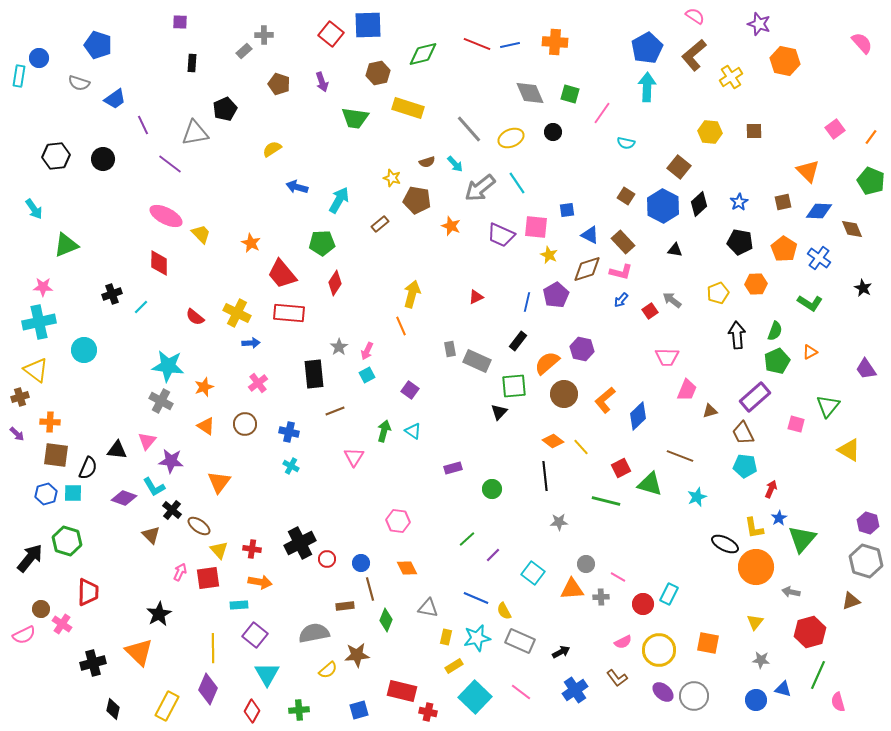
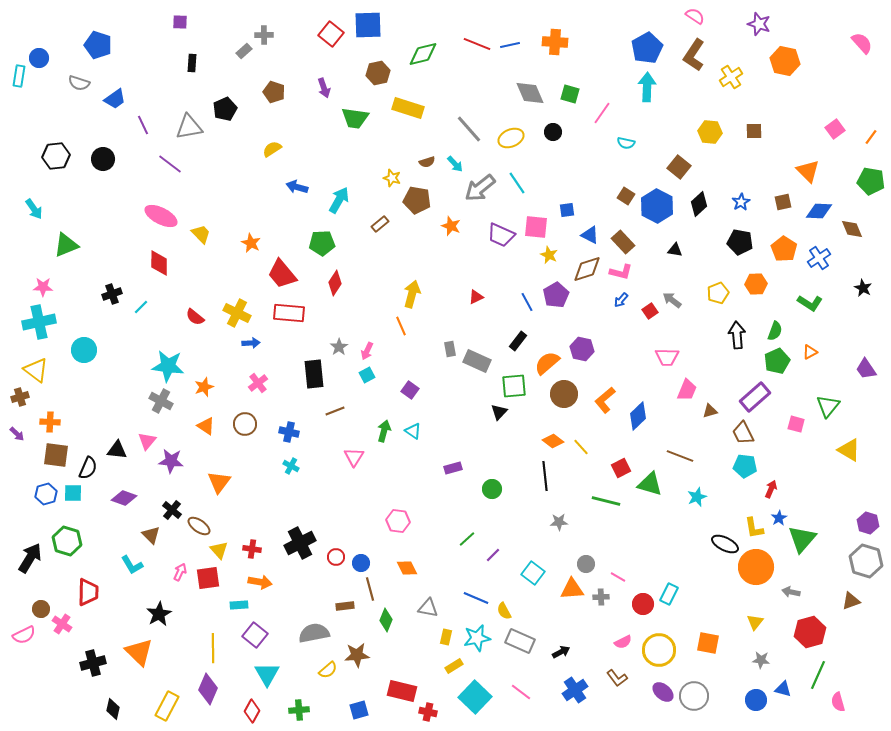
brown L-shape at (694, 55): rotated 16 degrees counterclockwise
purple arrow at (322, 82): moved 2 px right, 6 px down
brown pentagon at (279, 84): moved 5 px left, 8 px down
gray triangle at (195, 133): moved 6 px left, 6 px up
green pentagon at (871, 181): rotated 12 degrees counterclockwise
blue star at (739, 202): moved 2 px right
blue hexagon at (663, 206): moved 6 px left
pink ellipse at (166, 216): moved 5 px left
blue cross at (819, 258): rotated 20 degrees clockwise
blue line at (527, 302): rotated 42 degrees counterclockwise
cyan L-shape at (154, 487): moved 22 px left, 78 px down
black arrow at (30, 558): rotated 8 degrees counterclockwise
red circle at (327, 559): moved 9 px right, 2 px up
